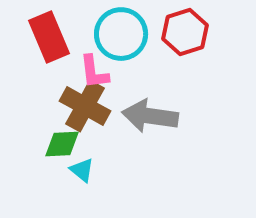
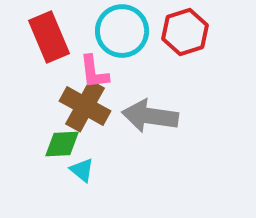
cyan circle: moved 1 px right, 3 px up
